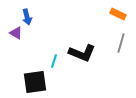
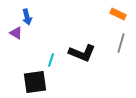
cyan line: moved 3 px left, 1 px up
